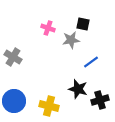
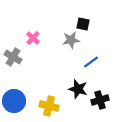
pink cross: moved 15 px left, 10 px down; rotated 24 degrees clockwise
